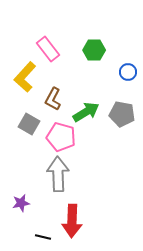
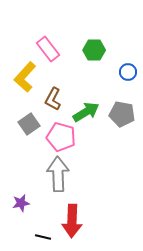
gray square: rotated 25 degrees clockwise
